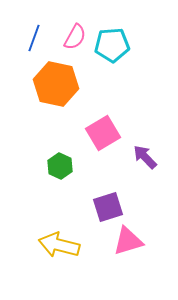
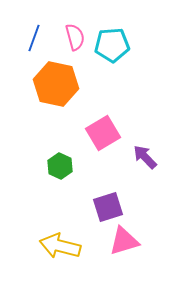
pink semicircle: rotated 44 degrees counterclockwise
pink triangle: moved 4 px left
yellow arrow: moved 1 px right, 1 px down
